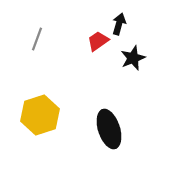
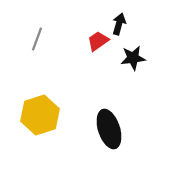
black star: rotated 15 degrees clockwise
